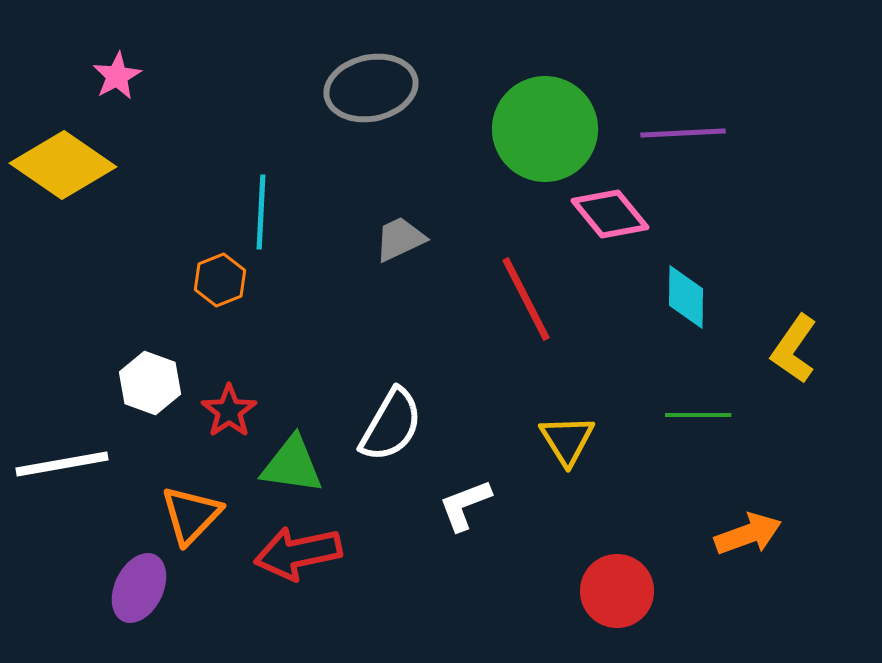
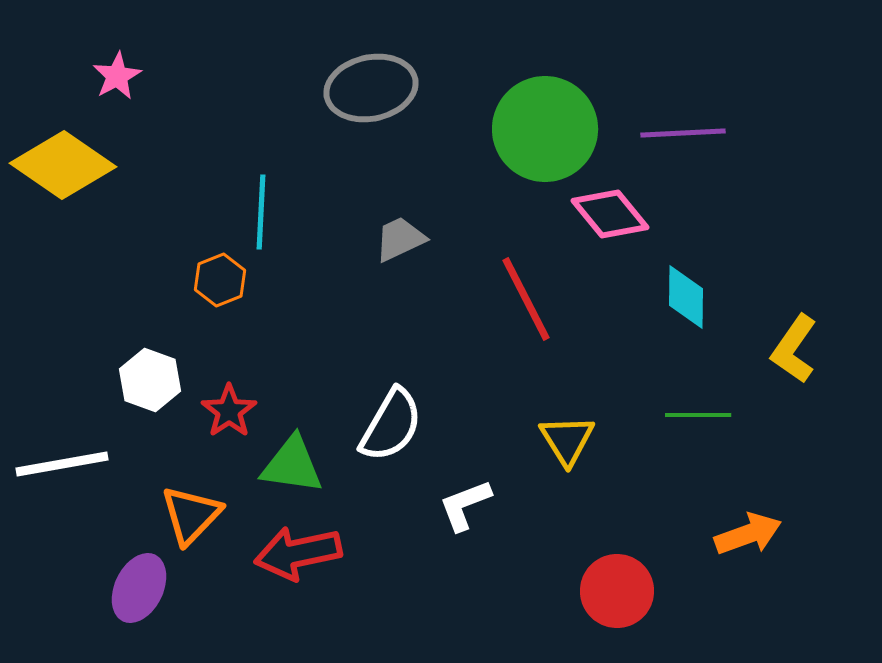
white hexagon: moved 3 px up
